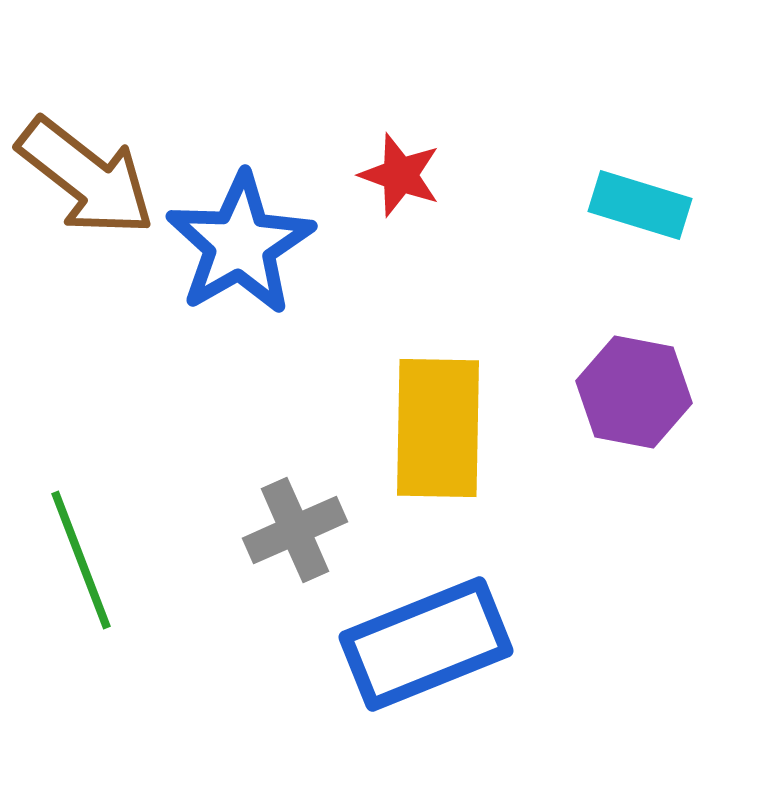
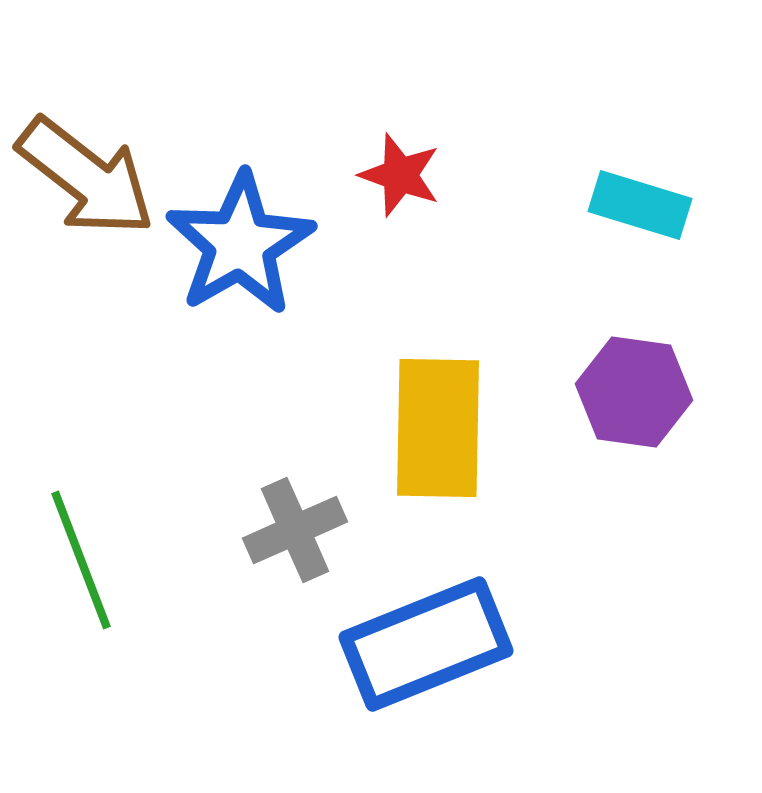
purple hexagon: rotated 3 degrees counterclockwise
